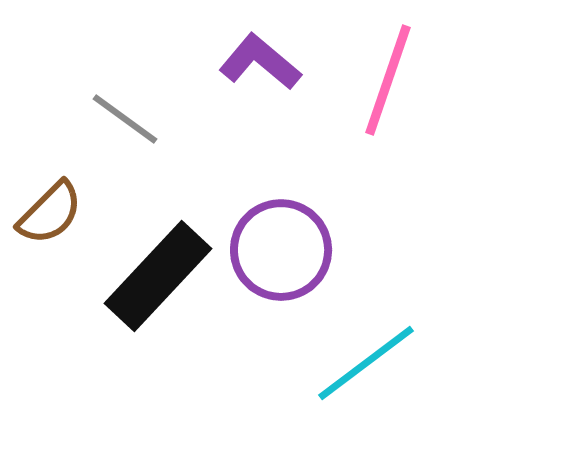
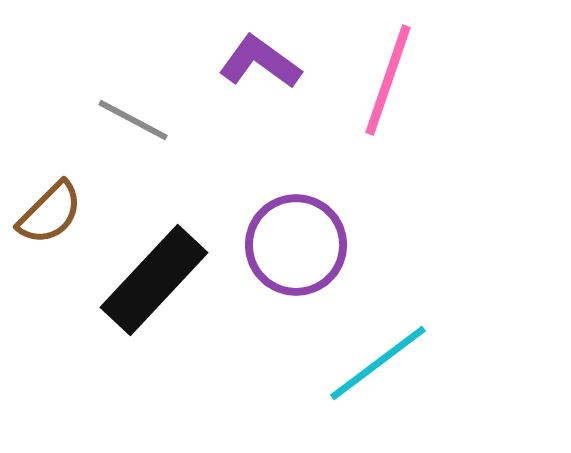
purple L-shape: rotated 4 degrees counterclockwise
gray line: moved 8 px right, 1 px down; rotated 8 degrees counterclockwise
purple circle: moved 15 px right, 5 px up
black rectangle: moved 4 px left, 4 px down
cyan line: moved 12 px right
